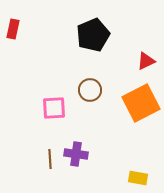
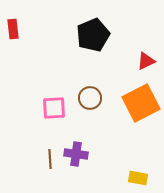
red rectangle: rotated 18 degrees counterclockwise
brown circle: moved 8 px down
